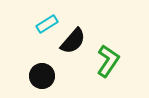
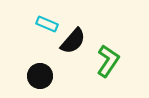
cyan rectangle: rotated 55 degrees clockwise
black circle: moved 2 px left
